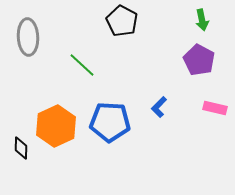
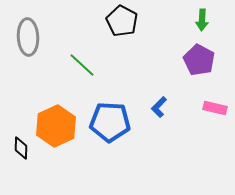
green arrow: rotated 15 degrees clockwise
